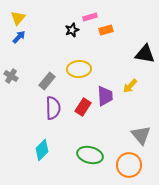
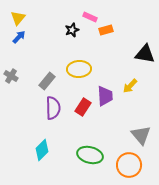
pink rectangle: rotated 40 degrees clockwise
